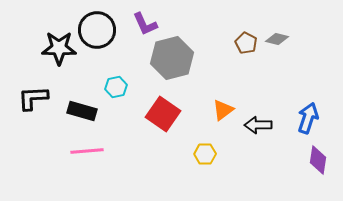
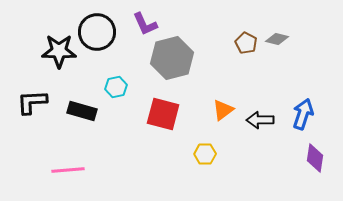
black circle: moved 2 px down
black star: moved 3 px down
black L-shape: moved 1 px left, 4 px down
red square: rotated 20 degrees counterclockwise
blue arrow: moved 5 px left, 4 px up
black arrow: moved 2 px right, 5 px up
pink line: moved 19 px left, 19 px down
purple diamond: moved 3 px left, 2 px up
